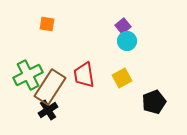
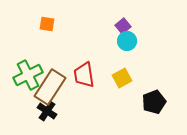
black cross: moved 1 px left, 1 px down; rotated 24 degrees counterclockwise
